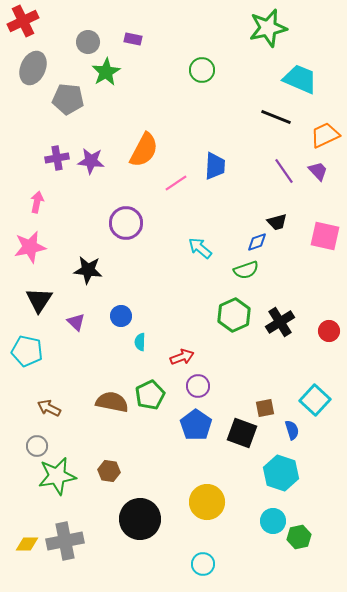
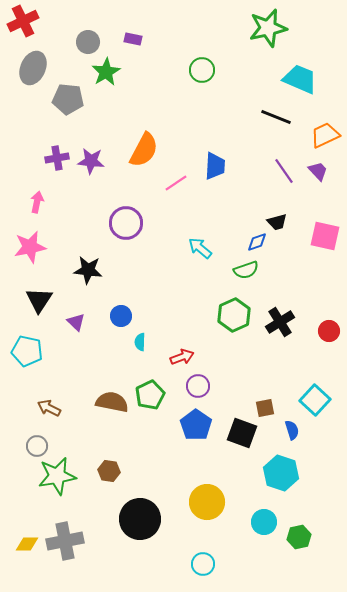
cyan circle at (273, 521): moved 9 px left, 1 px down
